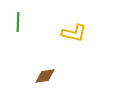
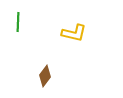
brown diamond: rotated 45 degrees counterclockwise
